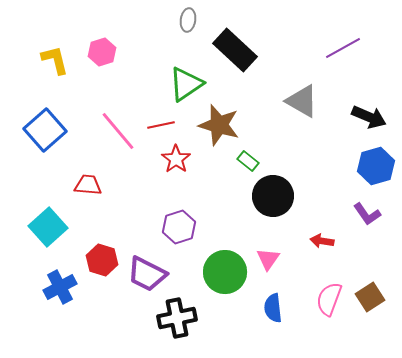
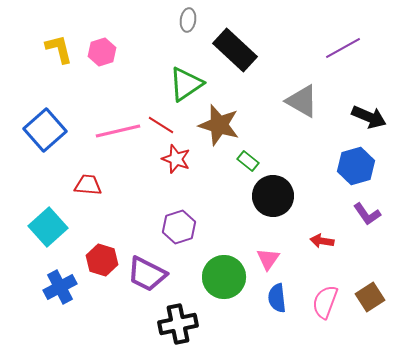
yellow L-shape: moved 4 px right, 11 px up
red line: rotated 44 degrees clockwise
pink line: rotated 63 degrees counterclockwise
red star: rotated 16 degrees counterclockwise
blue hexagon: moved 20 px left
green circle: moved 1 px left, 5 px down
pink semicircle: moved 4 px left, 3 px down
blue semicircle: moved 4 px right, 10 px up
black cross: moved 1 px right, 6 px down
